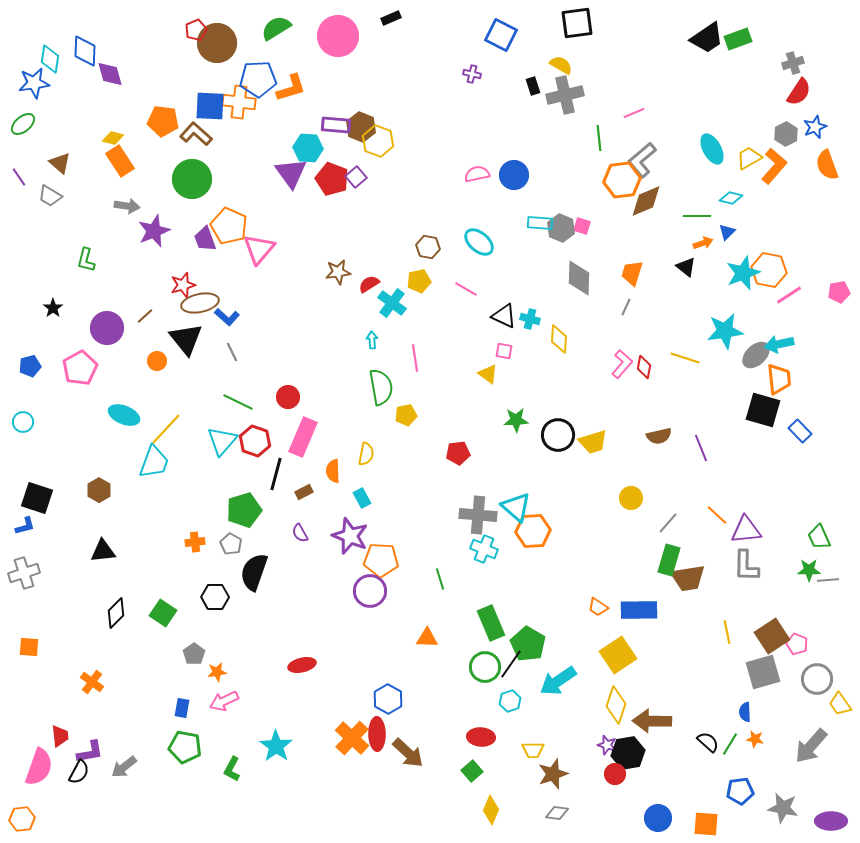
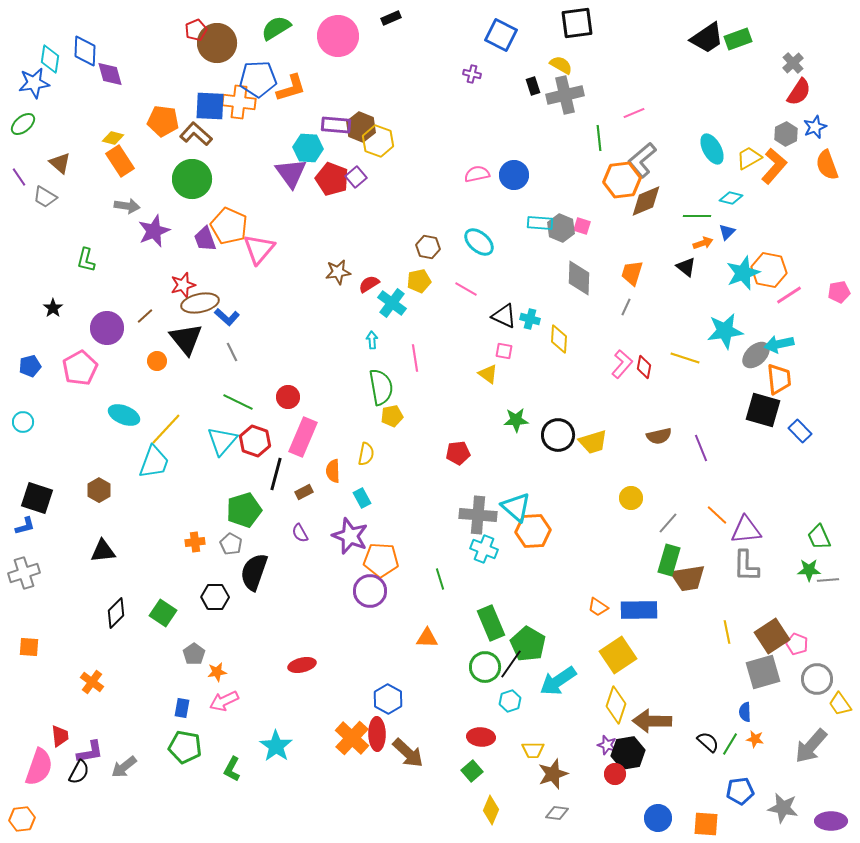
gray cross at (793, 63): rotated 25 degrees counterclockwise
gray trapezoid at (50, 196): moved 5 px left, 1 px down
yellow pentagon at (406, 415): moved 14 px left, 1 px down
